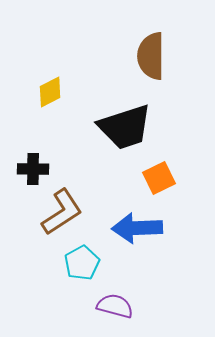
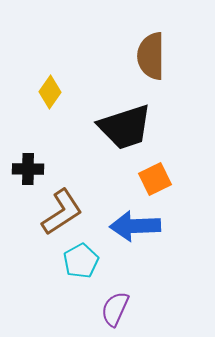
yellow diamond: rotated 28 degrees counterclockwise
black cross: moved 5 px left
orange square: moved 4 px left, 1 px down
blue arrow: moved 2 px left, 2 px up
cyan pentagon: moved 1 px left, 2 px up
purple semicircle: moved 3 px down; rotated 81 degrees counterclockwise
